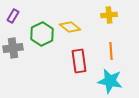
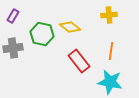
green hexagon: rotated 20 degrees counterclockwise
orange line: rotated 12 degrees clockwise
red rectangle: rotated 30 degrees counterclockwise
cyan star: moved 1 px down
